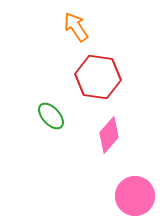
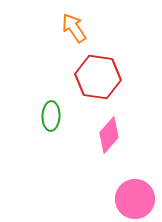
orange arrow: moved 2 px left, 1 px down
green ellipse: rotated 44 degrees clockwise
pink circle: moved 3 px down
